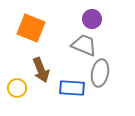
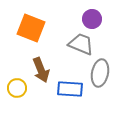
gray trapezoid: moved 3 px left, 1 px up
blue rectangle: moved 2 px left, 1 px down
